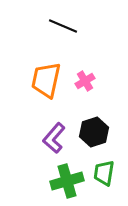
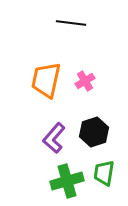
black line: moved 8 px right, 3 px up; rotated 16 degrees counterclockwise
